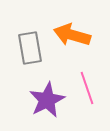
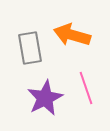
pink line: moved 1 px left
purple star: moved 2 px left, 2 px up
